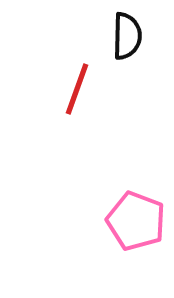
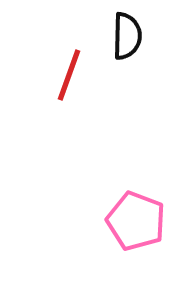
red line: moved 8 px left, 14 px up
